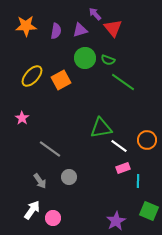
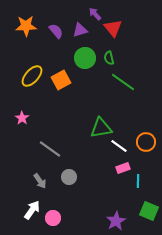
purple semicircle: rotated 49 degrees counterclockwise
green semicircle: moved 1 px right, 2 px up; rotated 56 degrees clockwise
orange circle: moved 1 px left, 2 px down
